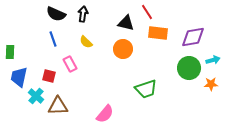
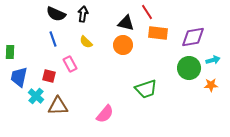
orange circle: moved 4 px up
orange star: moved 1 px down
